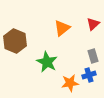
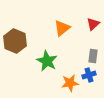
gray rectangle: rotated 24 degrees clockwise
green star: moved 1 px up
